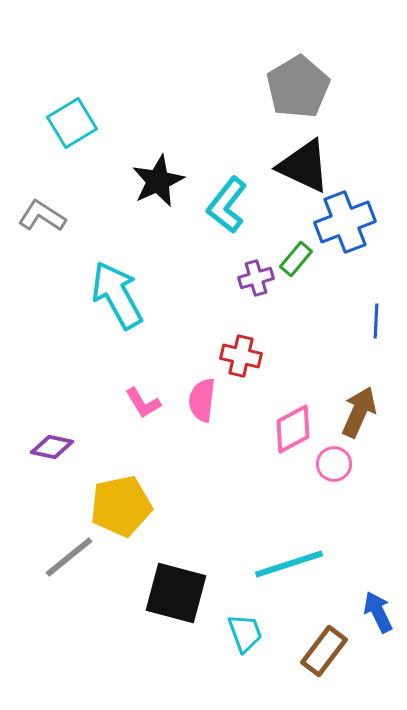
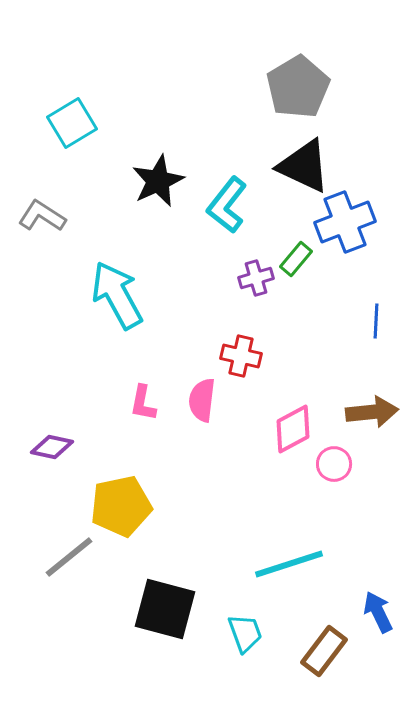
pink L-shape: rotated 42 degrees clockwise
brown arrow: moved 13 px right; rotated 60 degrees clockwise
black square: moved 11 px left, 16 px down
